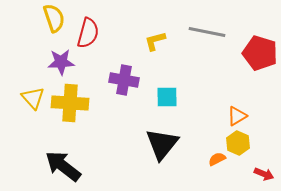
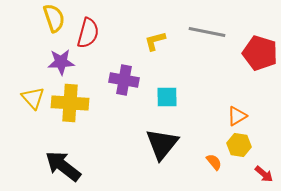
yellow hexagon: moved 1 px right, 2 px down; rotated 15 degrees counterclockwise
orange semicircle: moved 3 px left, 3 px down; rotated 78 degrees clockwise
red arrow: rotated 18 degrees clockwise
